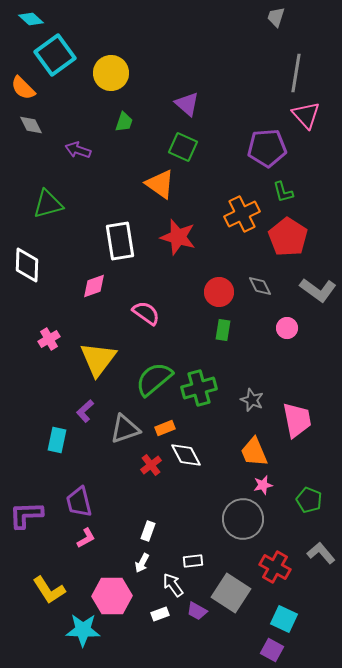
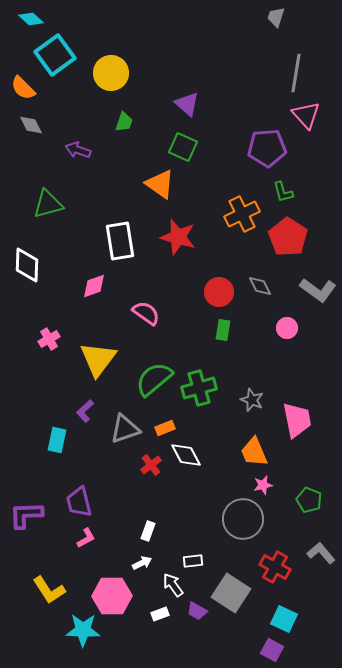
white arrow at (142, 563): rotated 144 degrees counterclockwise
